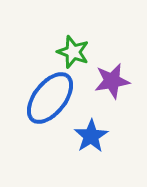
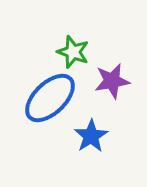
blue ellipse: rotated 8 degrees clockwise
